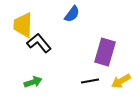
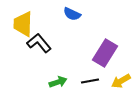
blue semicircle: rotated 78 degrees clockwise
yellow trapezoid: moved 1 px up
purple rectangle: moved 1 px down; rotated 16 degrees clockwise
green arrow: moved 25 px right
